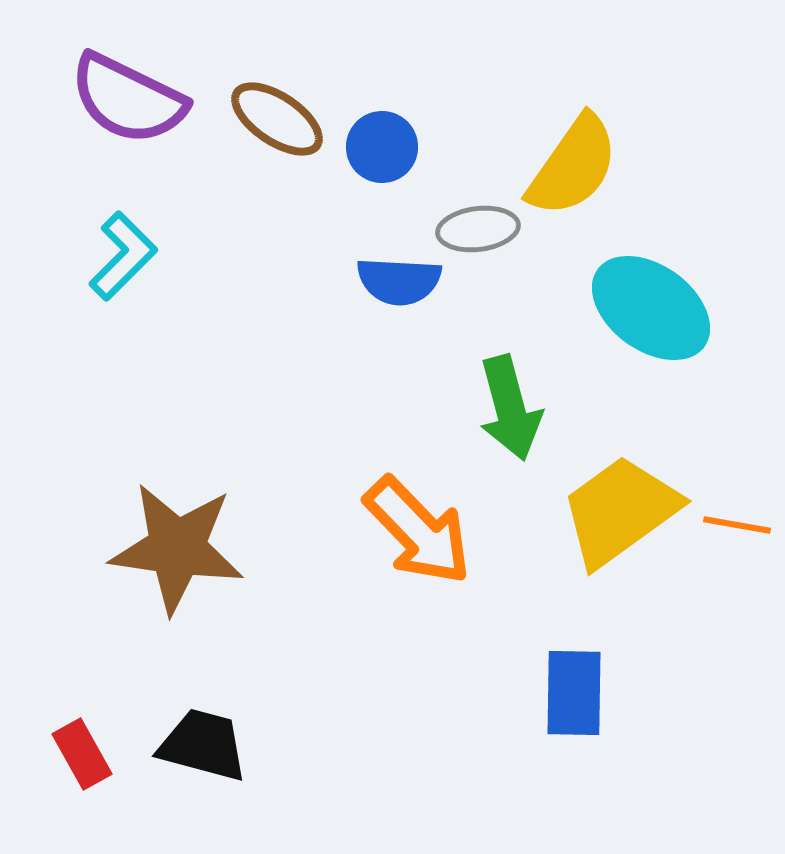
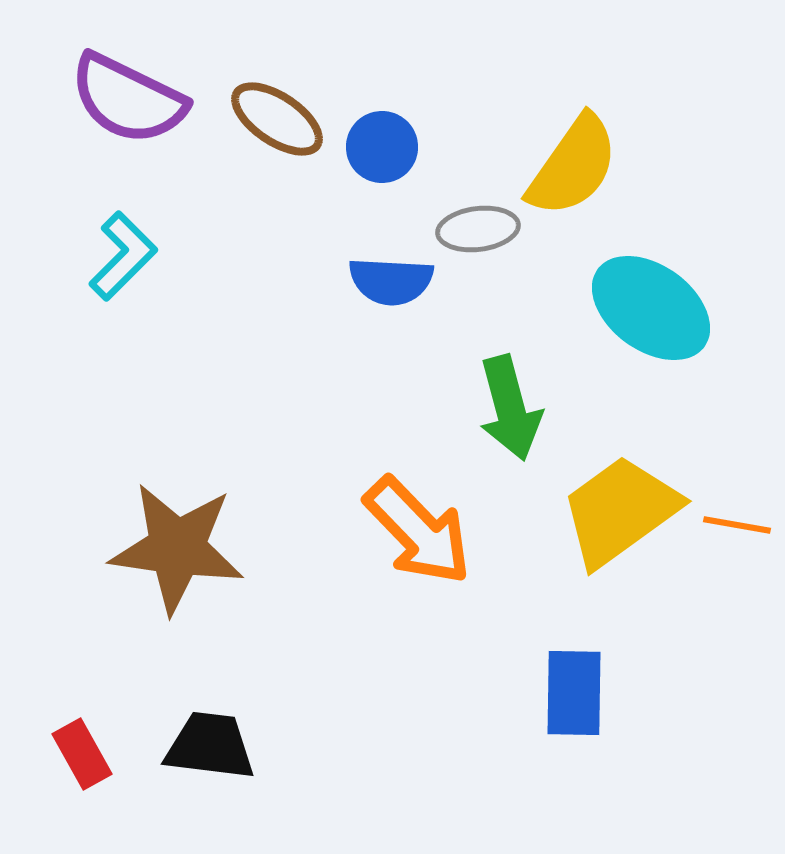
blue semicircle: moved 8 px left
black trapezoid: moved 7 px right, 1 px down; rotated 8 degrees counterclockwise
